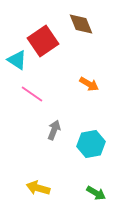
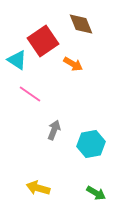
orange arrow: moved 16 px left, 20 px up
pink line: moved 2 px left
